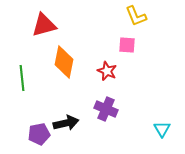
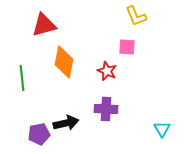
pink square: moved 2 px down
purple cross: rotated 20 degrees counterclockwise
